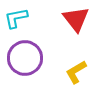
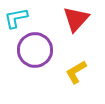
red triangle: rotated 20 degrees clockwise
purple circle: moved 10 px right, 8 px up
